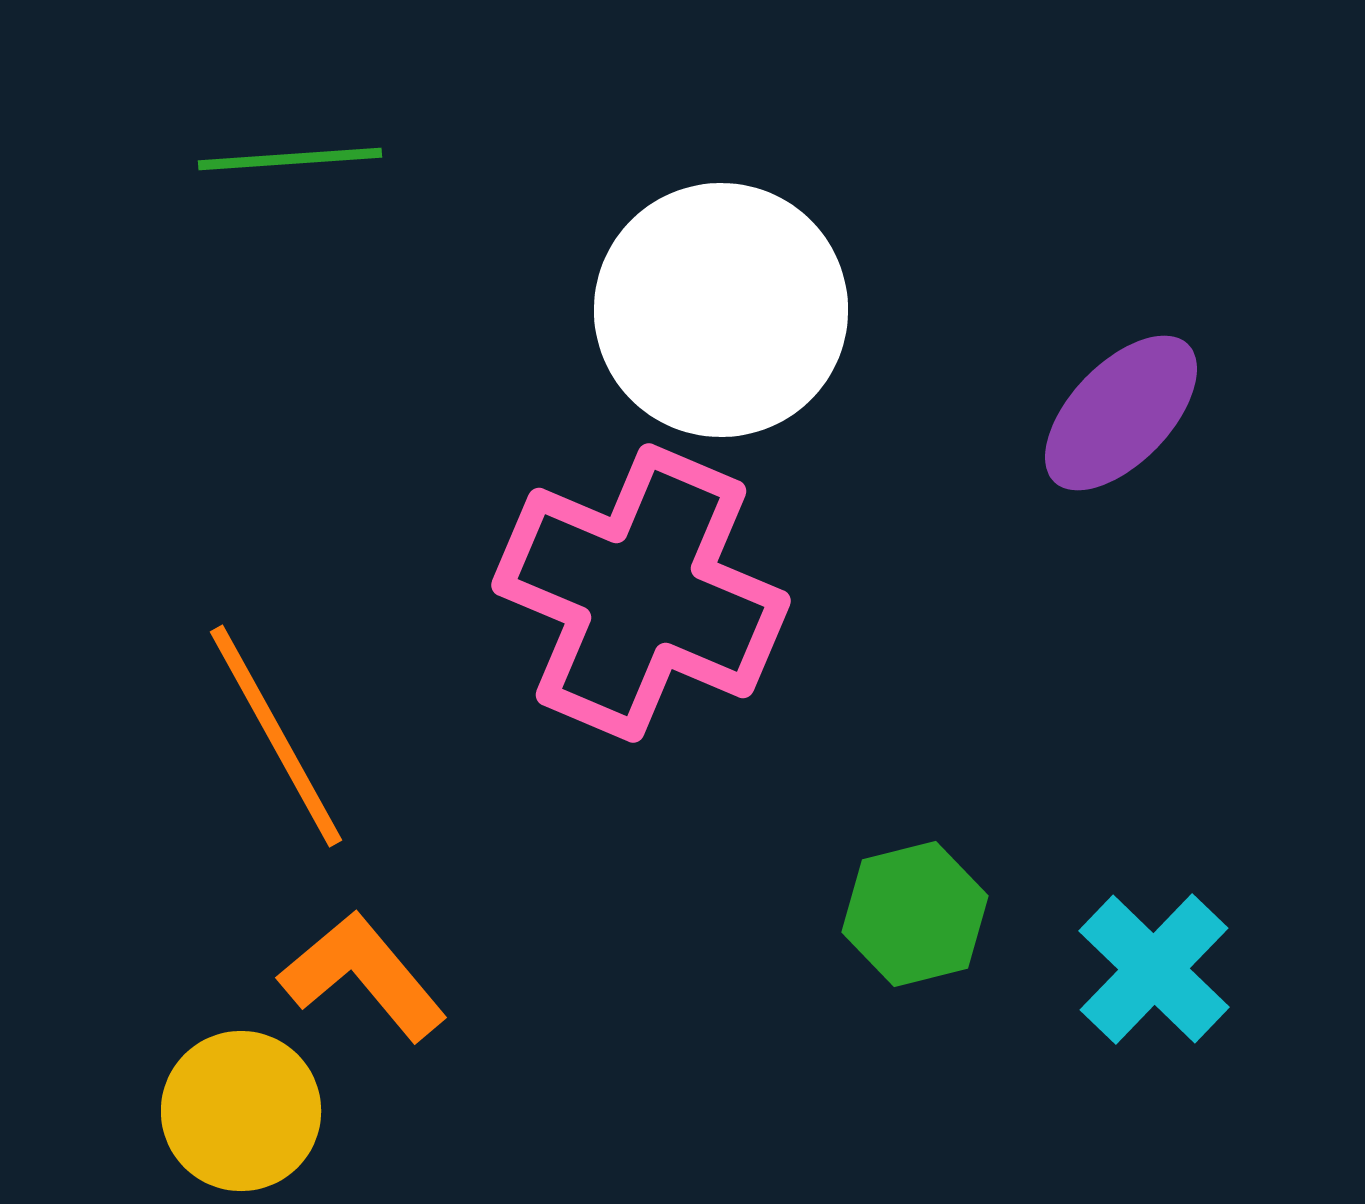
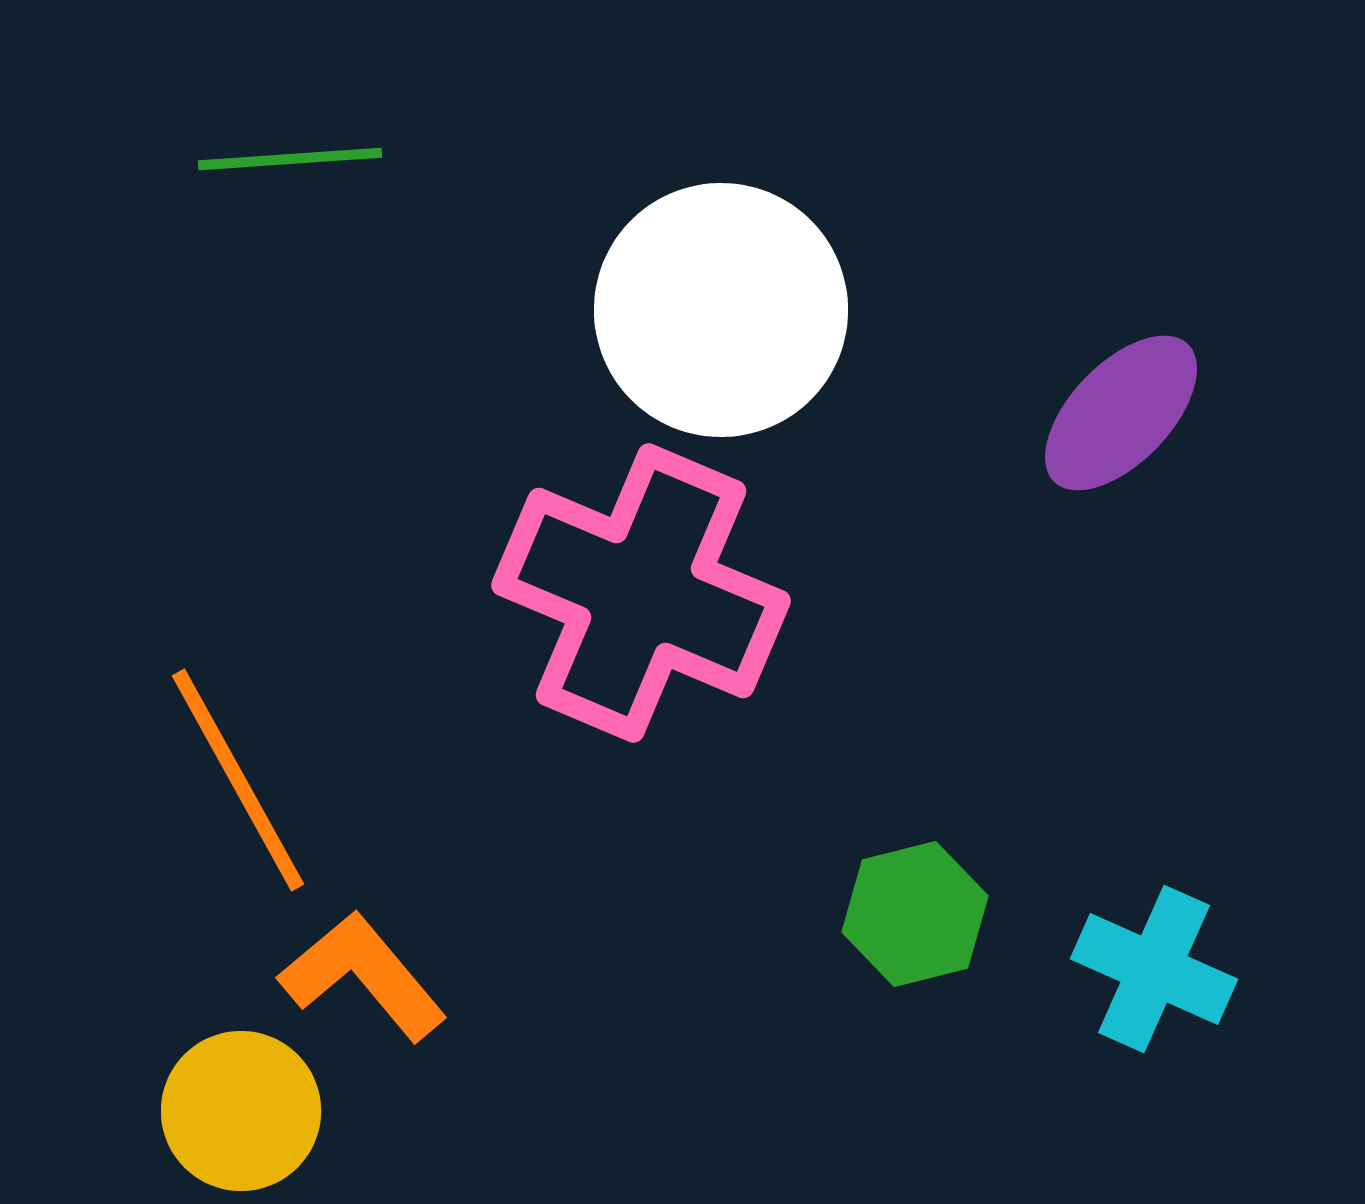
orange line: moved 38 px left, 44 px down
cyan cross: rotated 20 degrees counterclockwise
